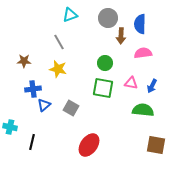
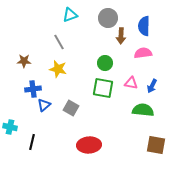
blue semicircle: moved 4 px right, 2 px down
red ellipse: rotated 50 degrees clockwise
